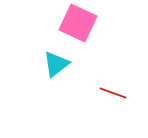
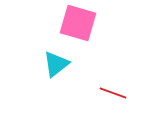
pink square: rotated 9 degrees counterclockwise
